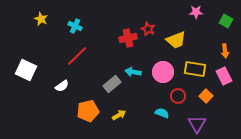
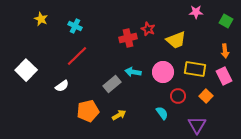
white square: rotated 20 degrees clockwise
cyan semicircle: rotated 32 degrees clockwise
purple triangle: moved 1 px down
